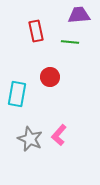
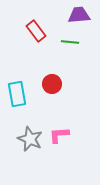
red rectangle: rotated 25 degrees counterclockwise
red circle: moved 2 px right, 7 px down
cyan rectangle: rotated 20 degrees counterclockwise
pink L-shape: rotated 45 degrees clockwise
